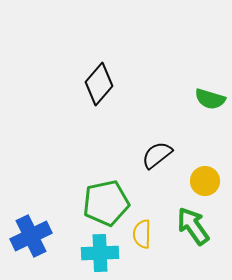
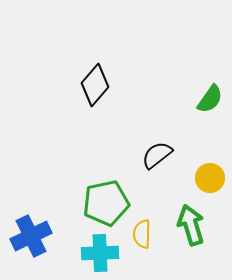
black diamond: moved 4 px left, 1 px down
green semicircle: rotated 72 degrees counterclockwise
yellow circle: moved 5 px right, 3 px up
green arrow: moved 2 px left, 1 px up; rotated 18 degrees clockwise
